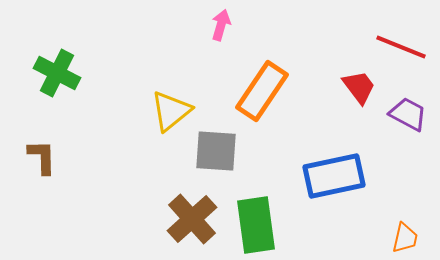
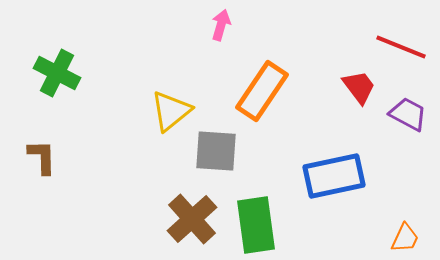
orange trapezoid: rotated 12 degrees clockwise
